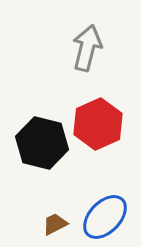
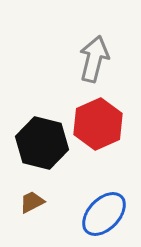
gray arrow: moved 7 px right, 11 px down
blue ellipse: moved 1 px left, 3 px up
brown trapezoid: moved 23 px left, 22 px up
